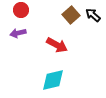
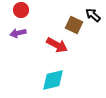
brown square: moved 3 px right, 10 px down; rotated 24 degrees counterclockwise
